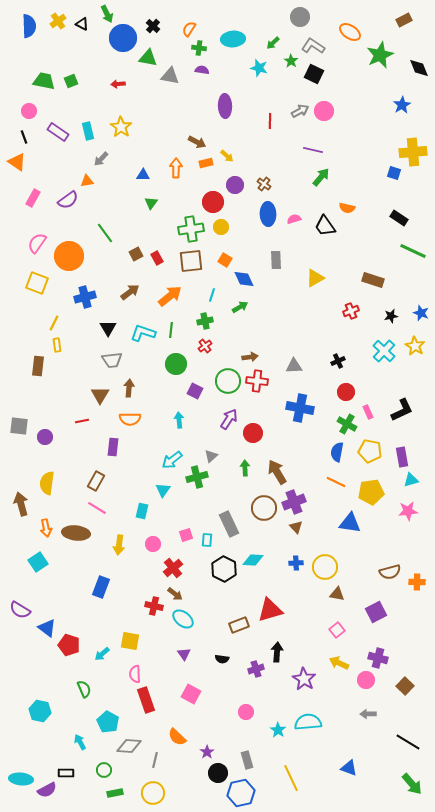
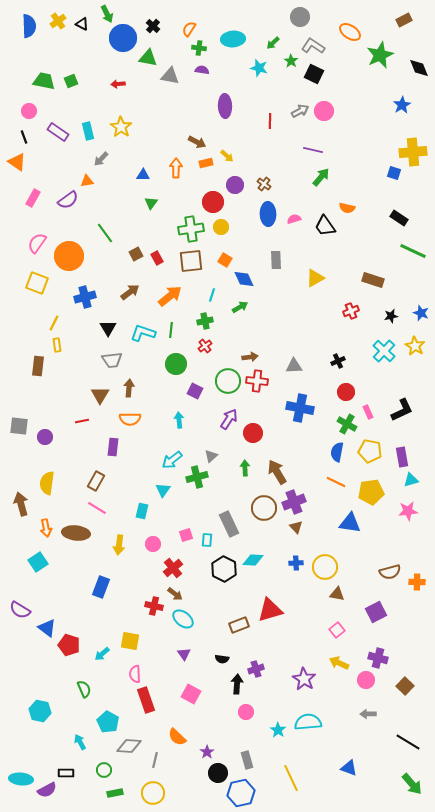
black arrow at (277, 652): moved 40 px left, 32 px down
